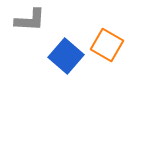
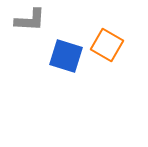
blue square: rotated 24 degrees counterclockwise
